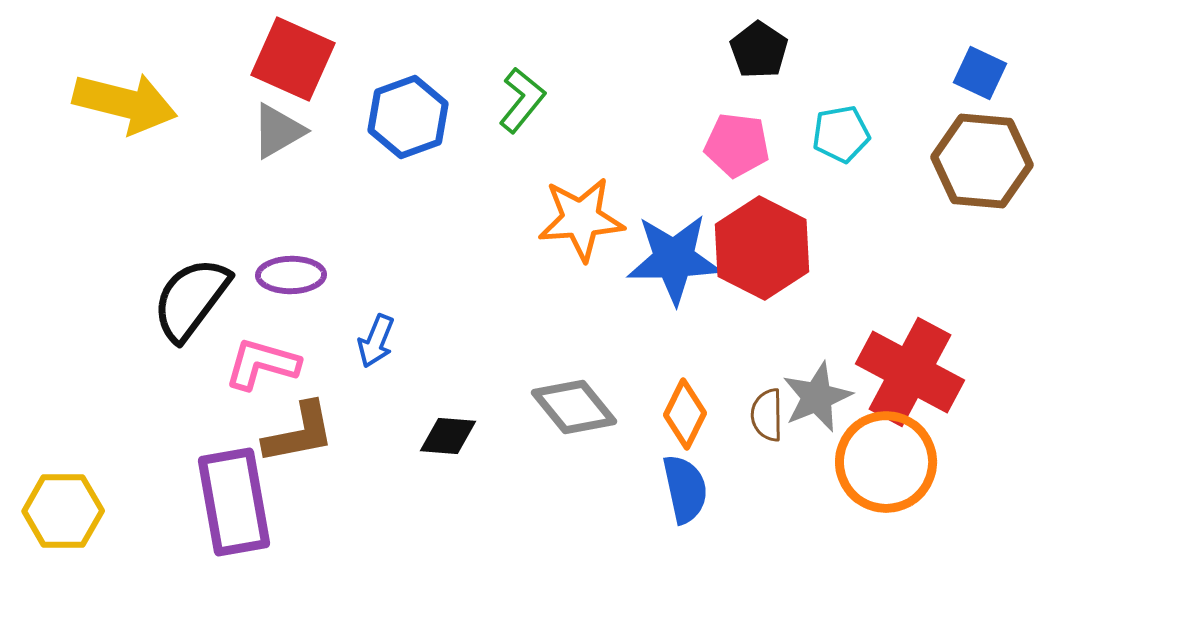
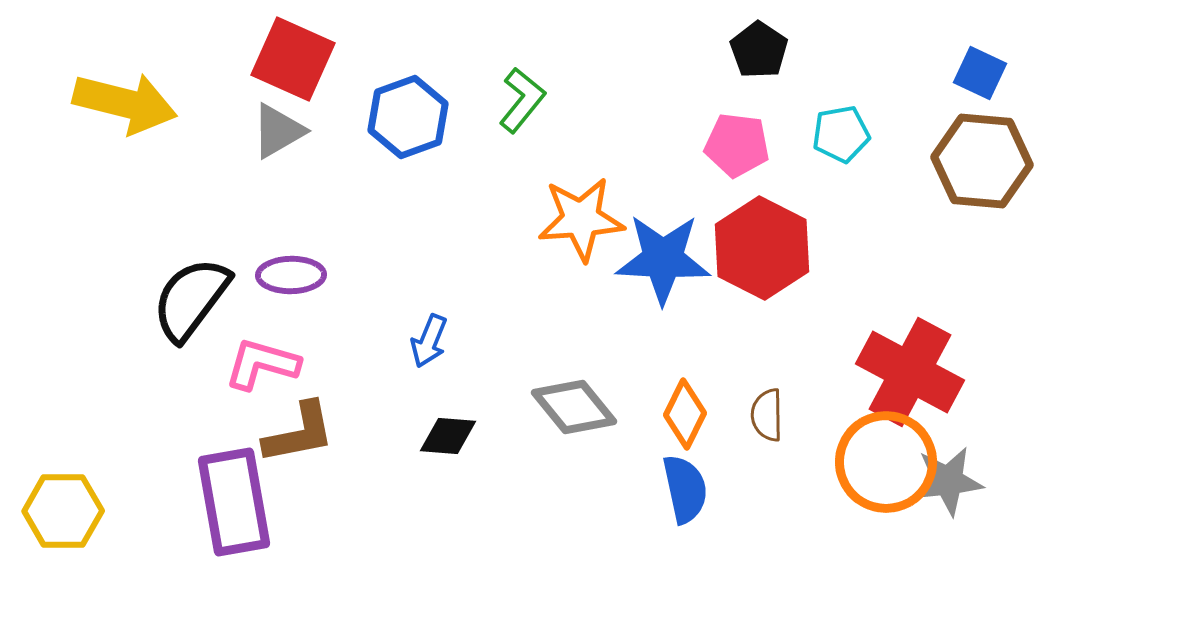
blue star: moved 11 px left; rotated 4 degrees clockwise
blue arrow: moved 53 px right
gray star: moved 131 px right, 84 px down; rotated 16 degrees clockwise
